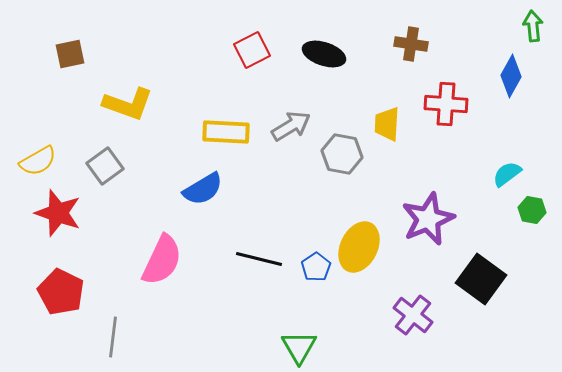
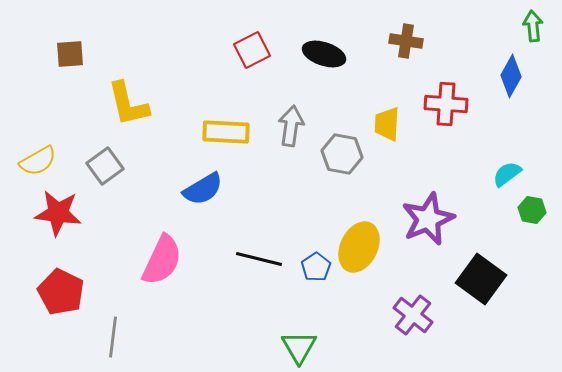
brown cross: moved 5 px left, 3 px up
brown square: rotated 8 degrees clockwise
yellow L-shape: rotated 57 degrees clockwise
gray arrow: rotated 51 degrees counterclockwise
red star: rotated 12 degrees counterclockwise
